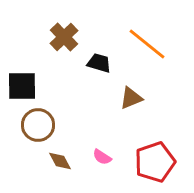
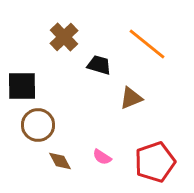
black trapezoid: moved 2 px down
